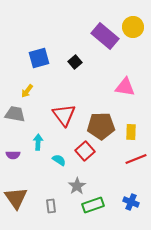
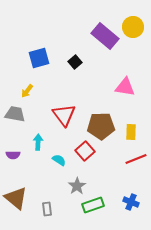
brown triangle: rotated 15 degrees counterclockwise
gray rectangle: moved 4 px left, 3 px down
